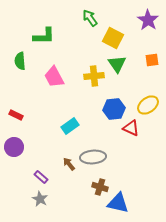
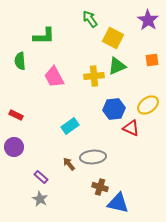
green arrow: moved 1 px down
green triangle: moved 2 px down; rotated 42 degrees clockwise
